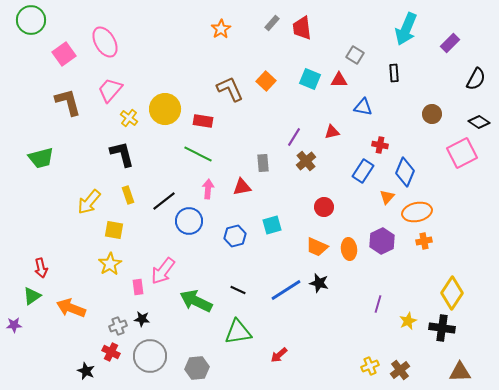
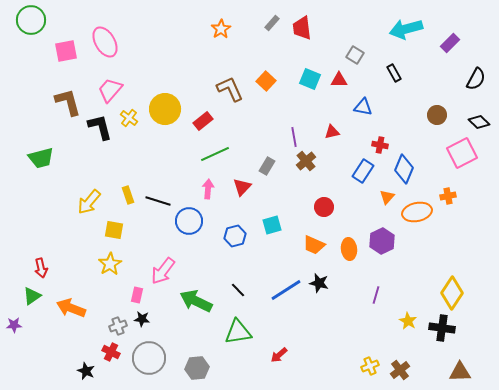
cyan arrow at (406, 29): rotated 52 degrees clockwise
pink square at (64, 54): moved 2 px right, 3 px up; rotated 25 degrees clockwise
black rectangle at (394, 73): rotated 24 degrees counterclockwise
brown circle at (432, 114): moved 5 px right, 1 px down
red rectangle at (203, 121): rotated 48 degrees counterclockwise
black diamond at (479, 122): rotated 10 degrees clockwise
purple line at (294, 137): rotated 42 degrees counterclockwise
black L-shape at (122, 154): moved 22 px left, 27 px up
green line at (198, 154): moved 17 px right; rotated 52 degrees counterclockwise
gray rectangle at (263, 163): moved 4 px right, 3 px down; rotated 36 degrees clockwise
blue diamond at (405, 172): moved 1 px left, 3 px up
red triangle at (242, 187): rotated 36 degrees counterclockwise
black line at (164, 201): moved 6 px left; rotated 55 degrees clockwise
orange cross at (424, 241): moved 24 px right, 45 px up
orange trapezoid at (317, 247): moved 3 px left, 2 px up
pink rectangle at (138, 287): moved 1 px left, 8 px down; rotated 21 degrees clockwise
black line at (238, 290): rotated 21 degrees clockwise
purple line at (378, 304): moved 2 px left, 9 px up
yellow star at (408, 321): rotated 18 degrees counterclockwise
gray circle at (150, 356): moved 1 px left, 2 px down
